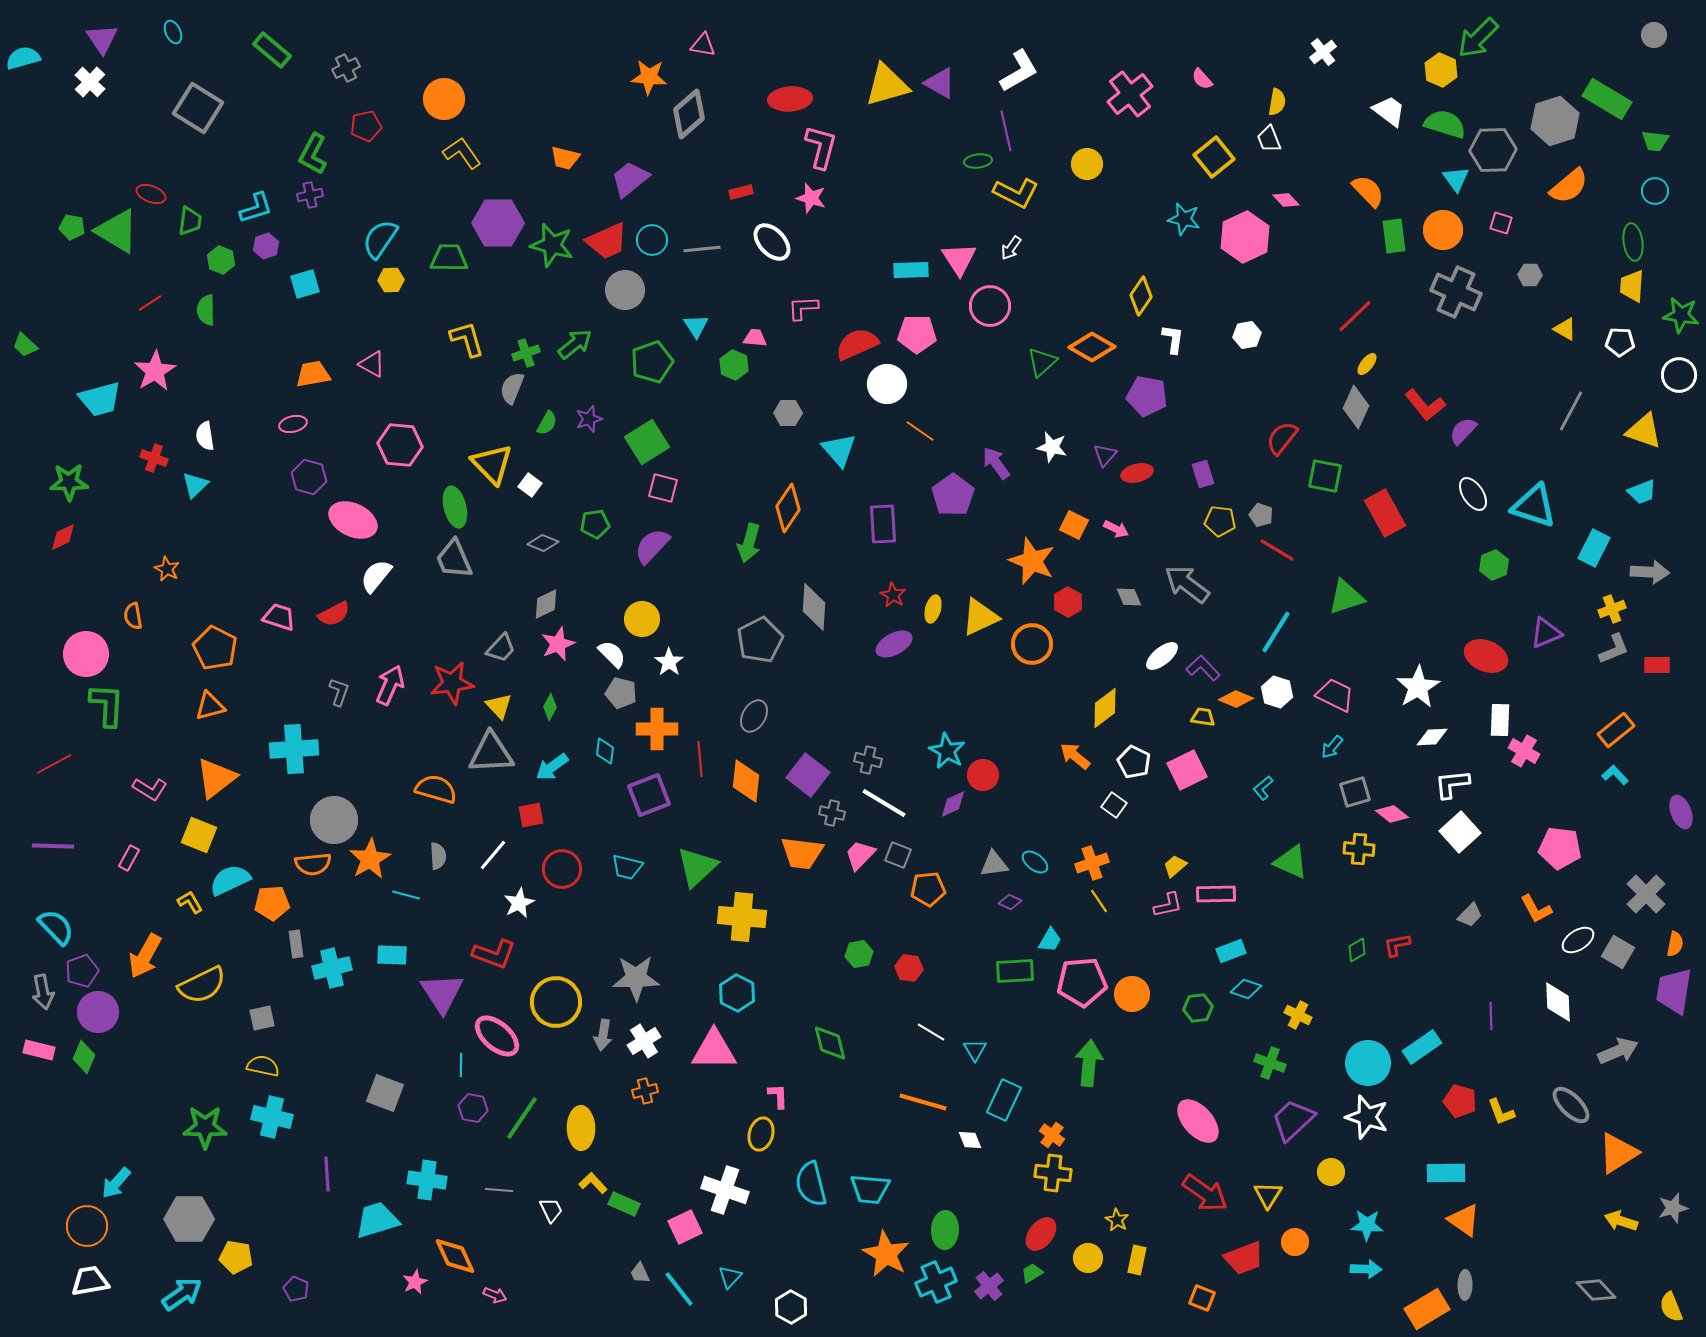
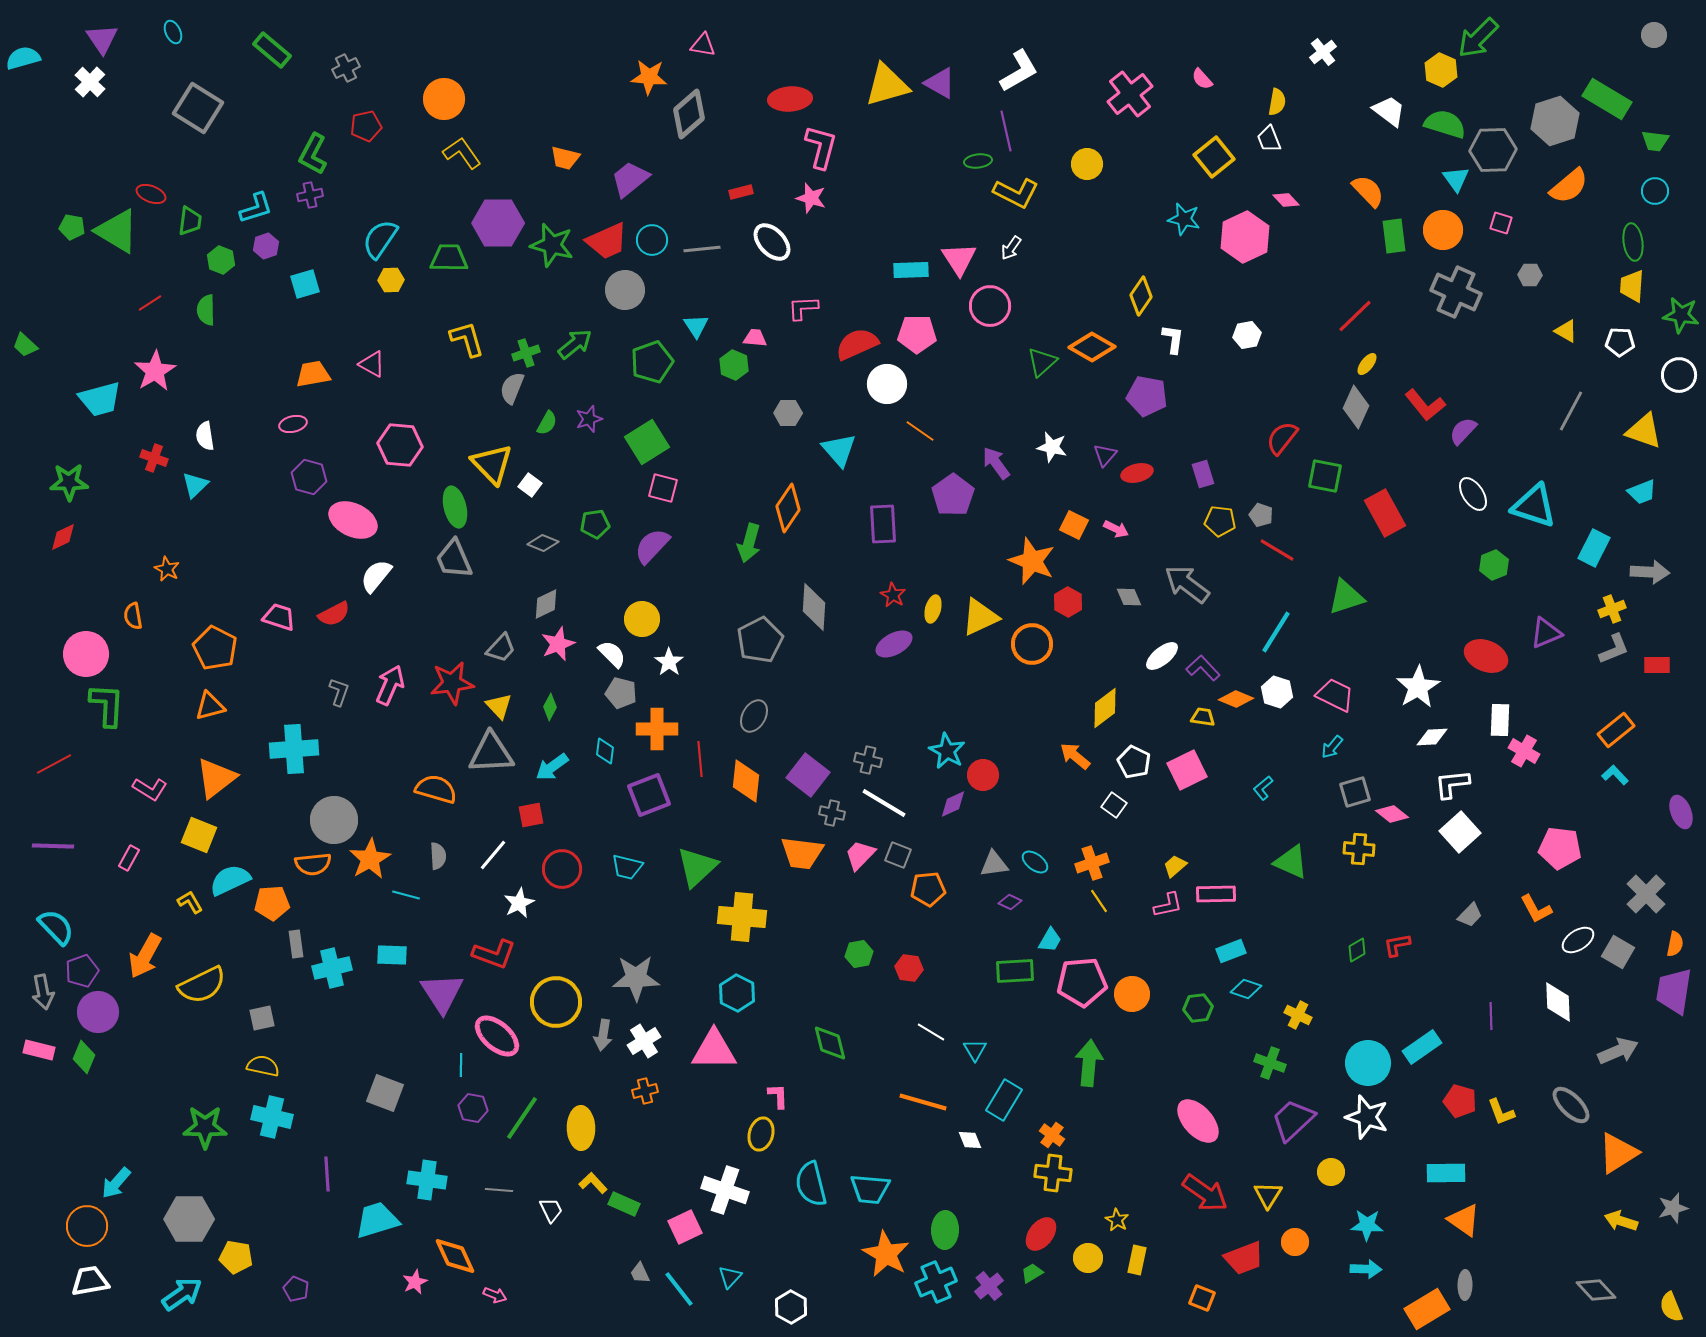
yellow triangle at (1565, 329): moved 1 px right, 2 px down
cyan rectangle at (1004, 1100): rotated 6 degrees clockwise
